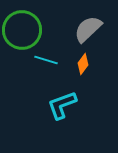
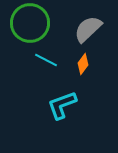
green circle: moved 8 px right, 7 px up
cyan line: rotated 10 degrees clockwise
